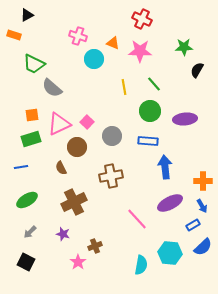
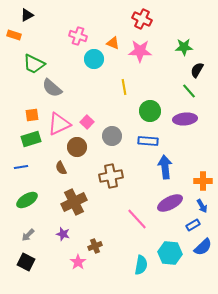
green line at (154, 84): moved 35 px right, 7 px down
gray arrow at (30, 232): moved 2 px left, 3 px down
